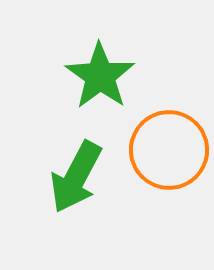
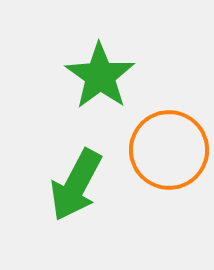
green arrow: moved 8 px down
